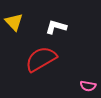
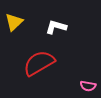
yellow triangle: rotated 30 degrees clockwise
red semicircle: moved 2 px left, 4 px down
